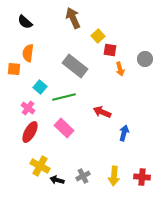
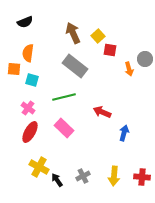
brown arrow: moved 15 px down
black semicircle: rotated 63 degrees counterclockwise
orange arrow: moved 9 px right
cyan square: moved 8 px left, 7 px up; rotated 24 degrees counterclockwise
yellow cross: moved 1 px left, 1 px down
black arrow: rotated 40 degrees clockwise
